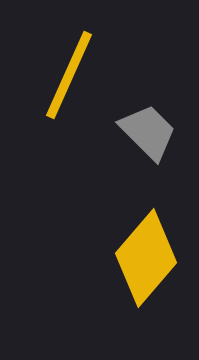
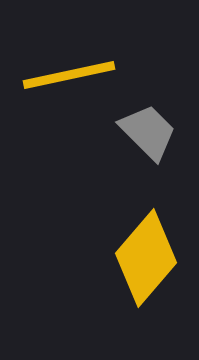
yellow line: rotated 54 degrees clockwise
